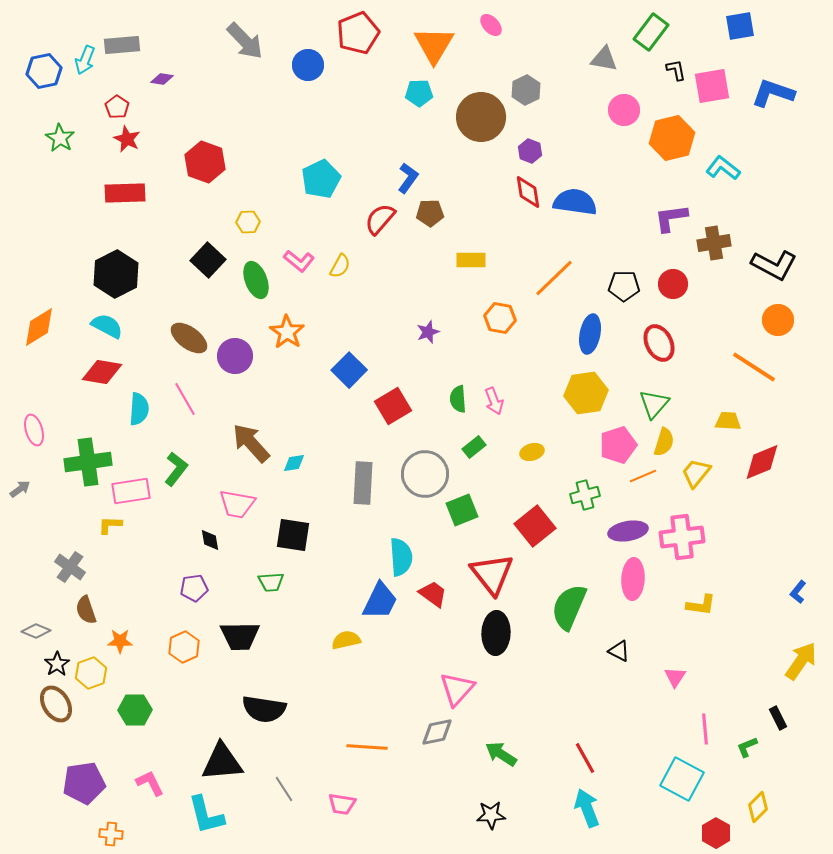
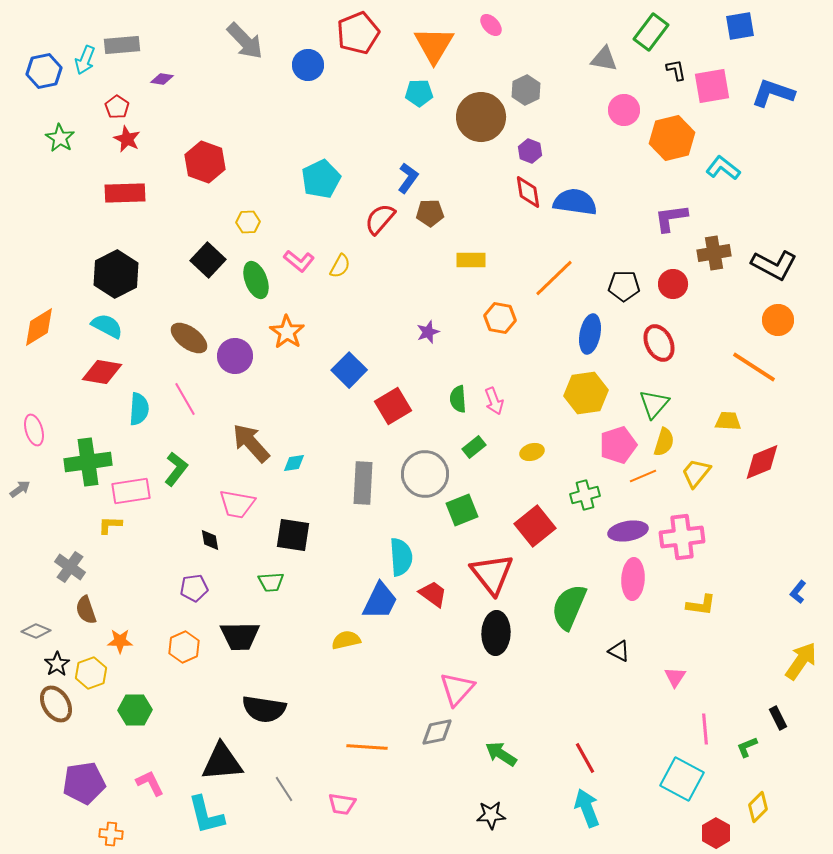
brown cross at (714, 243): moved 10 px down
